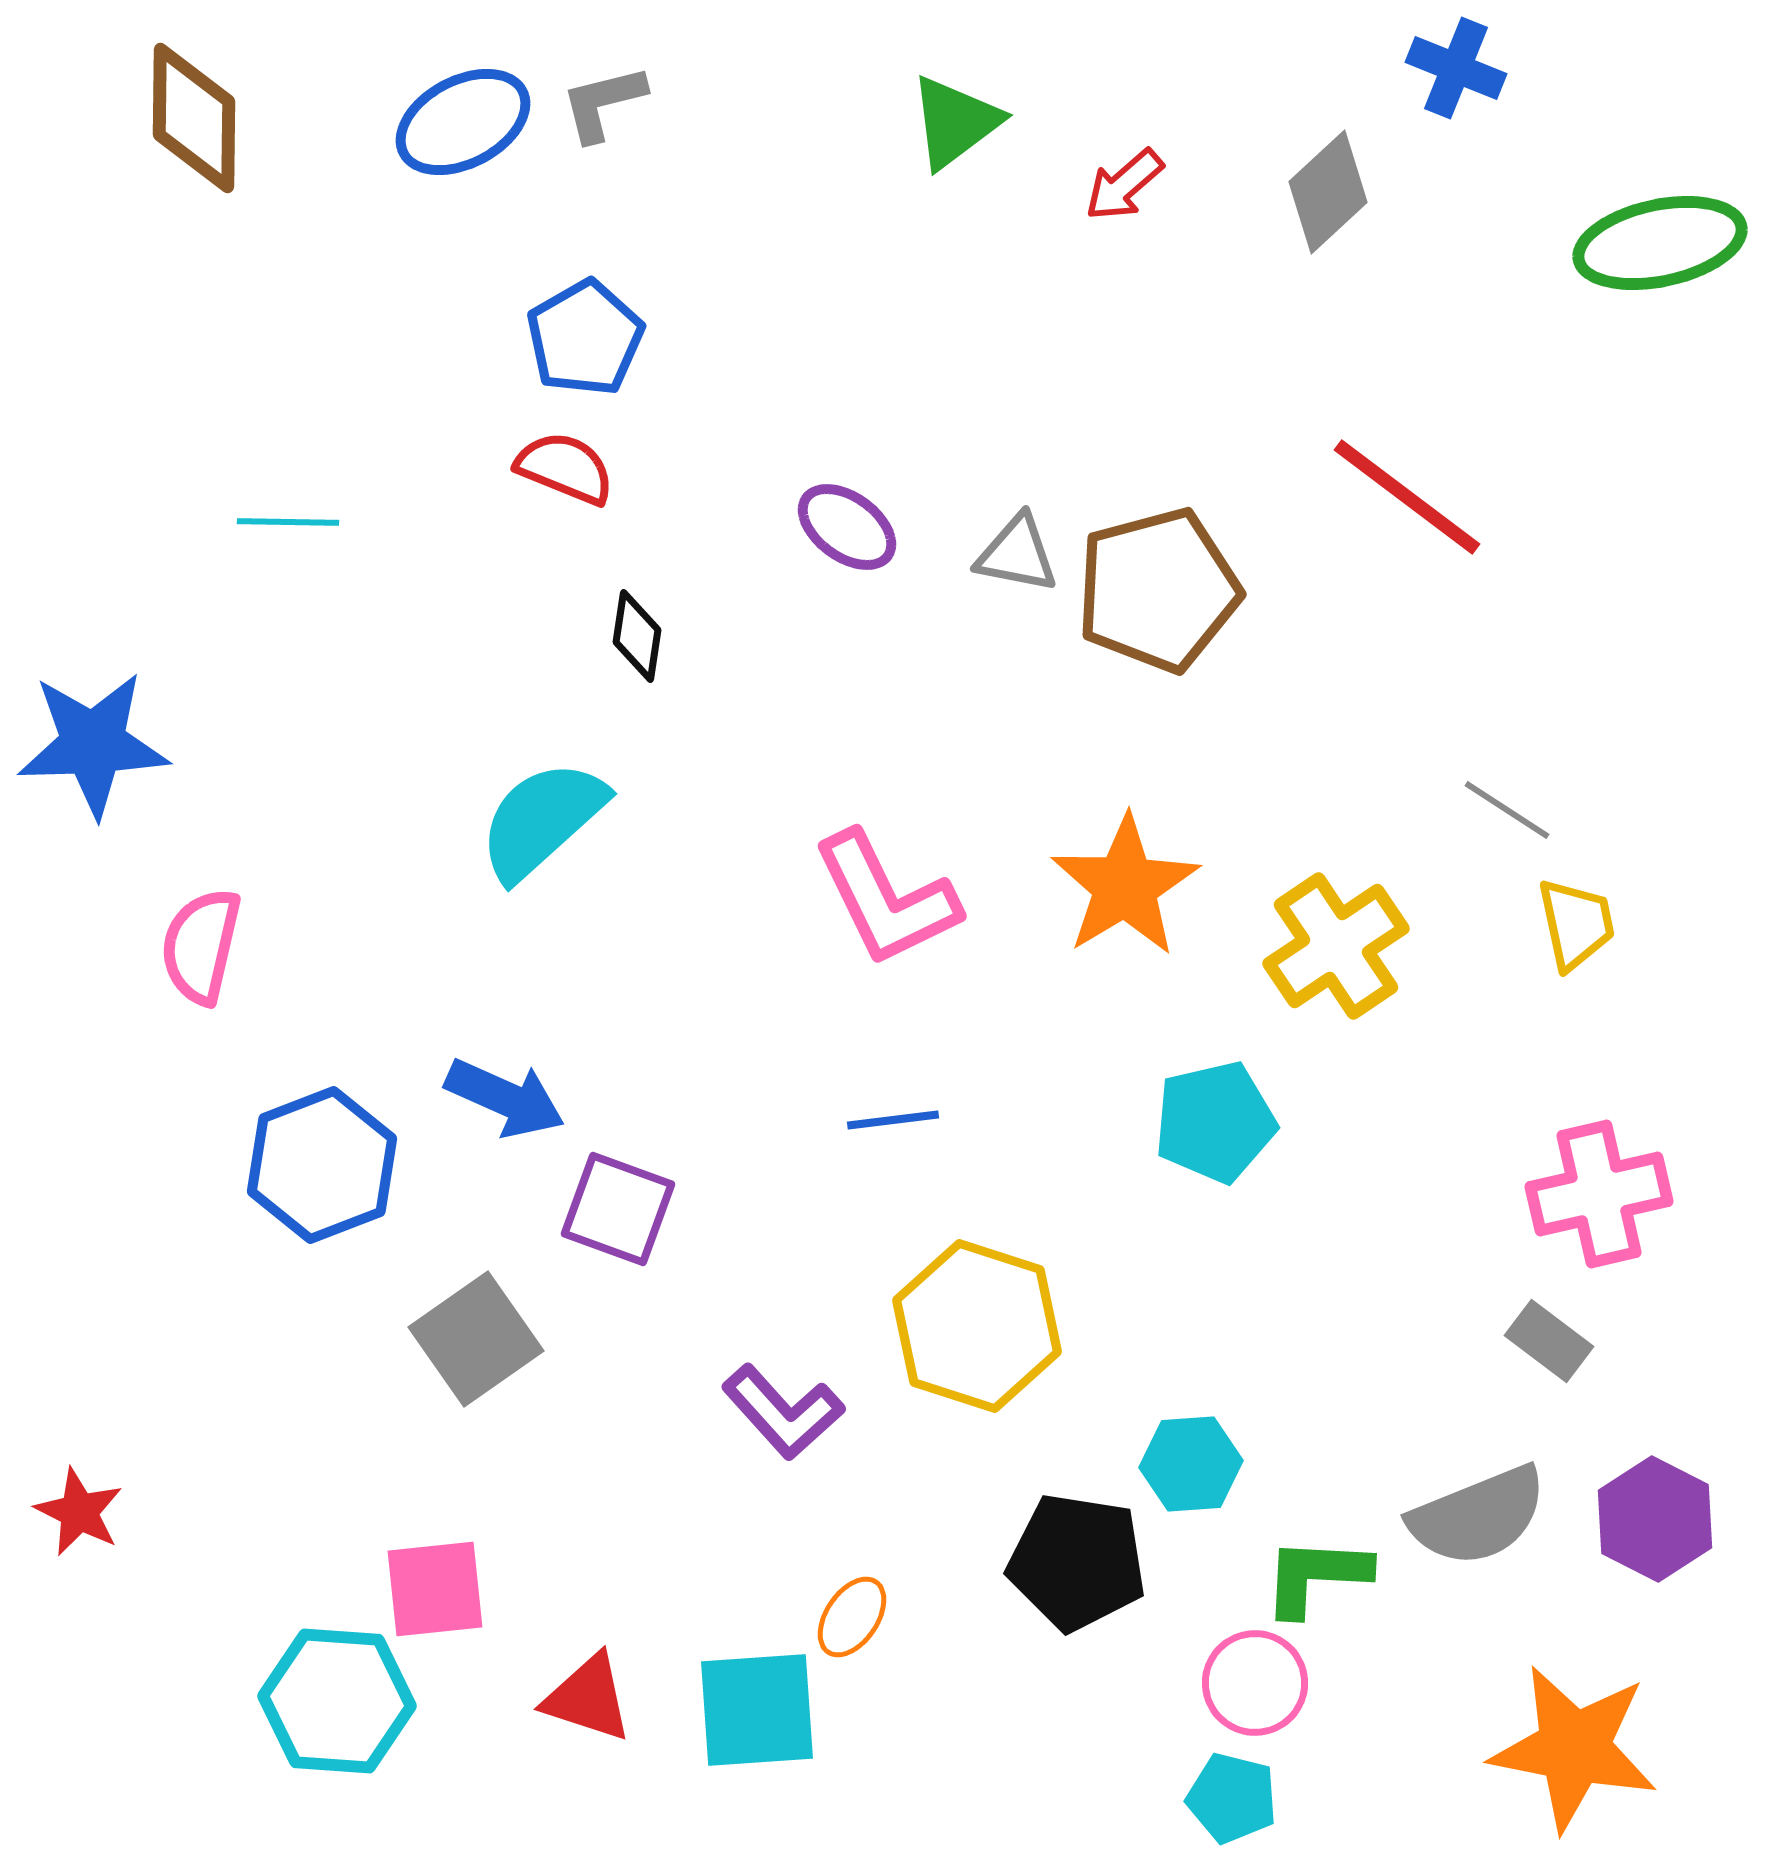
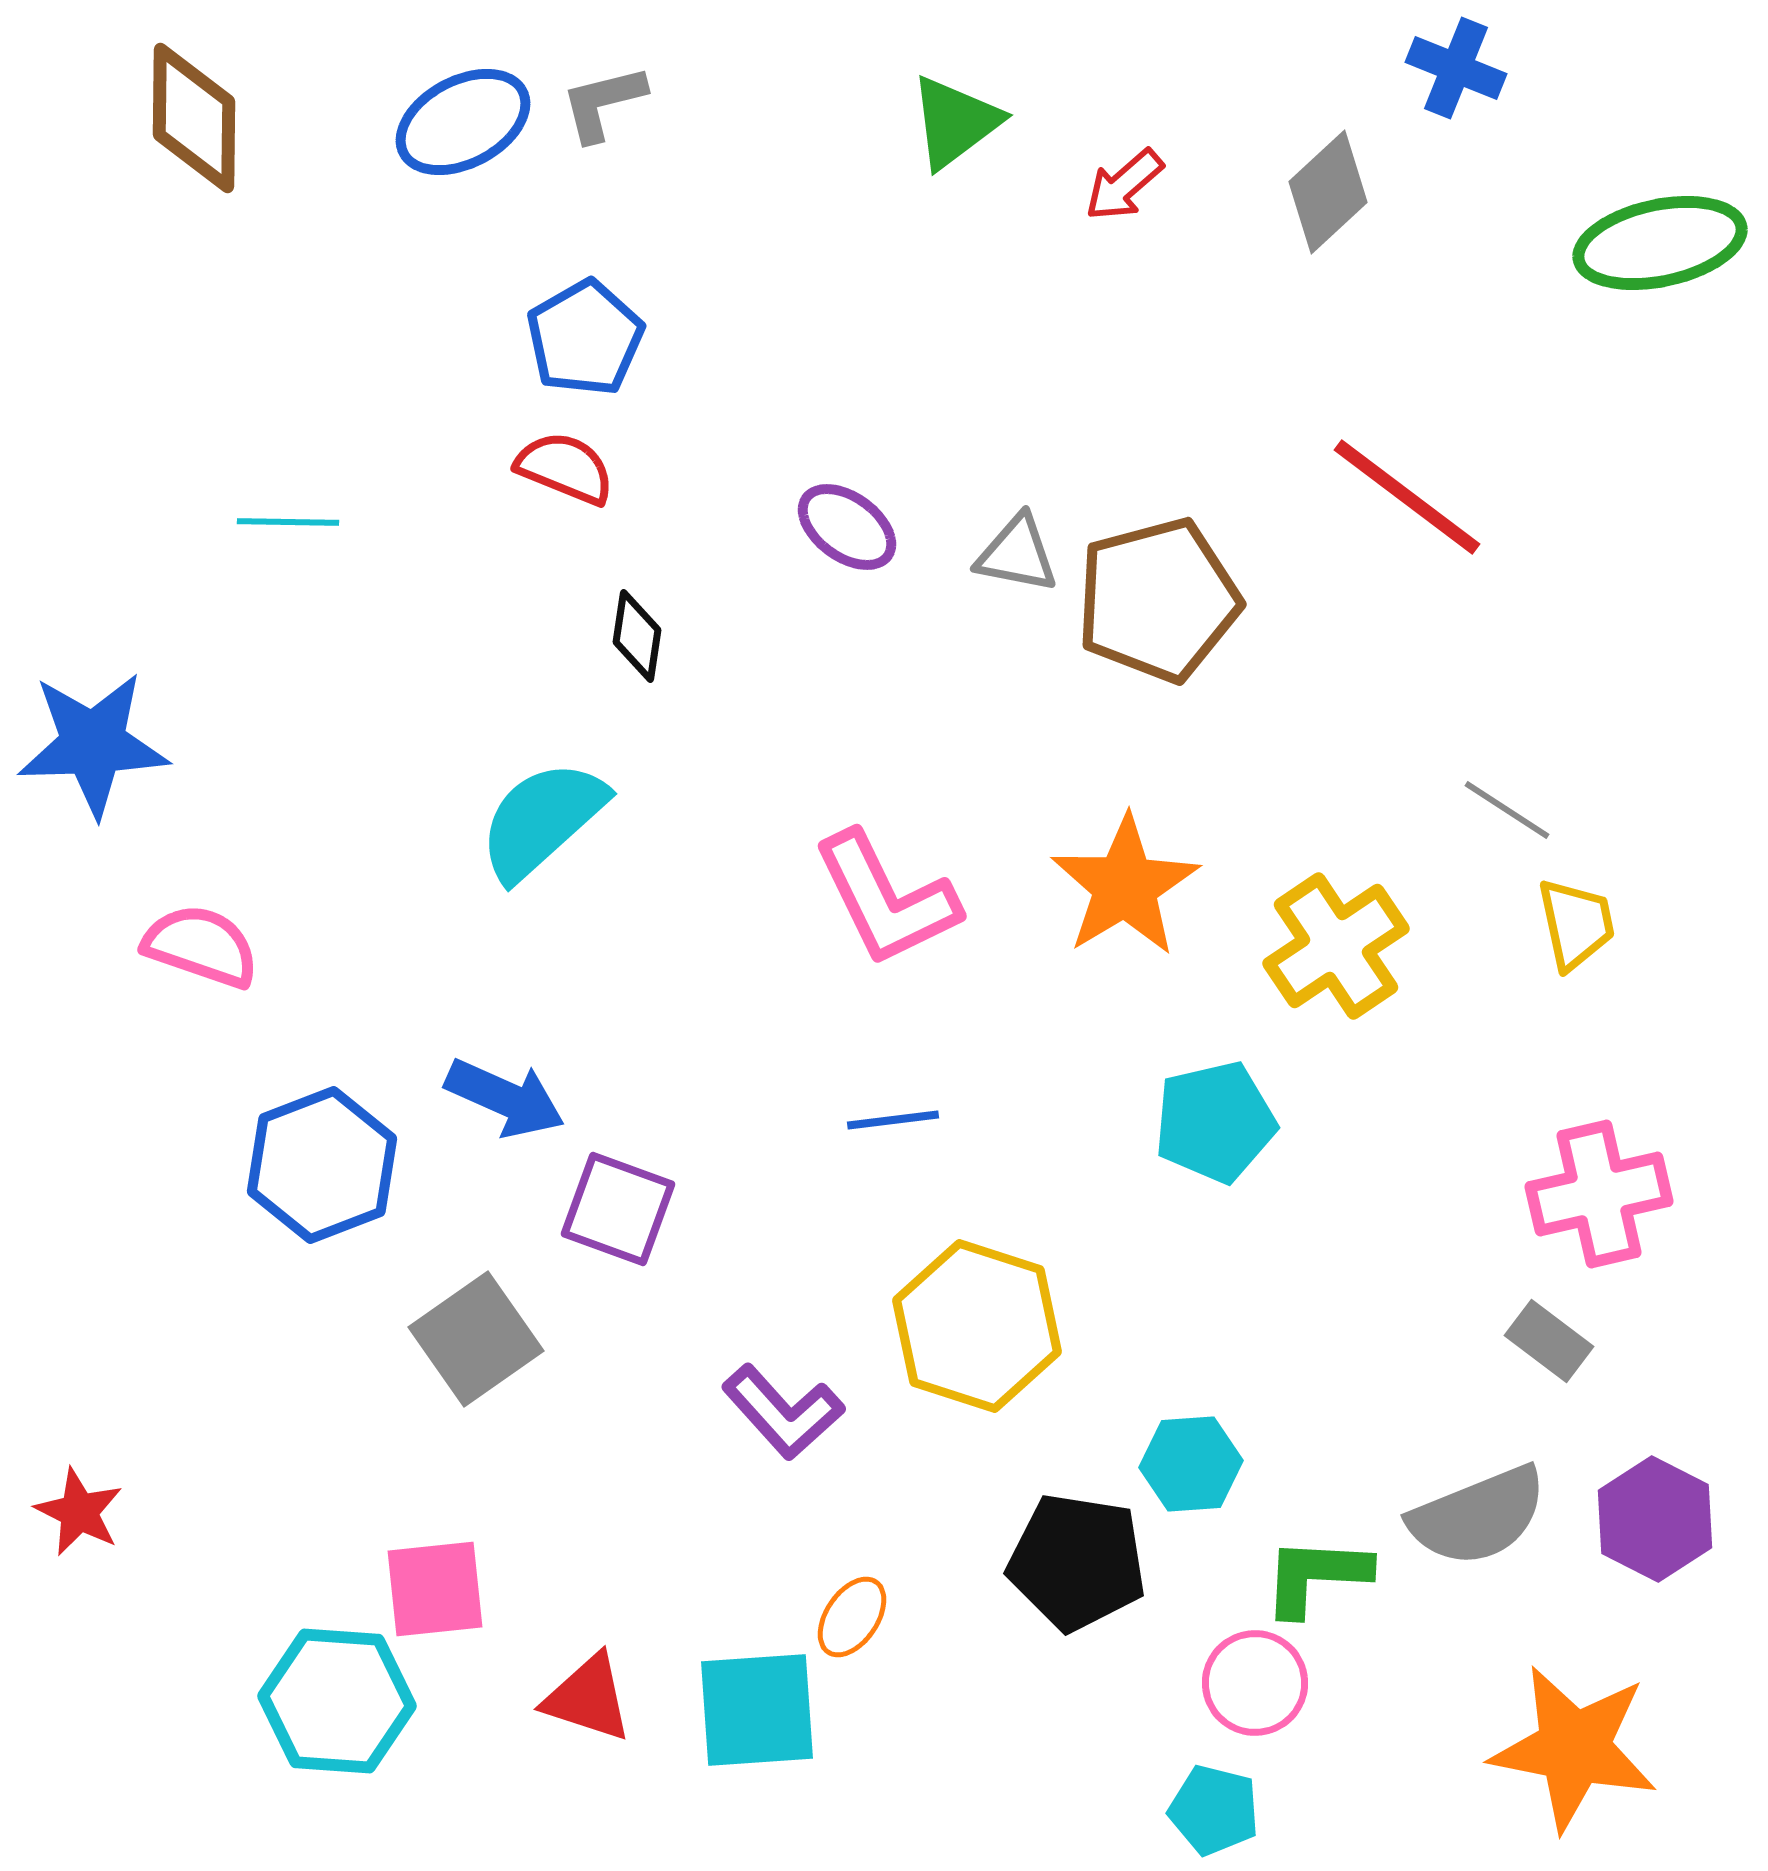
brown pentagon at (1158, 590): moved 10 px down
pink semicircle at (201, 946): rotated 96 degrees clockwise
cyan pentagon at (1232, 1798): moved 18 px left, 12 px down
